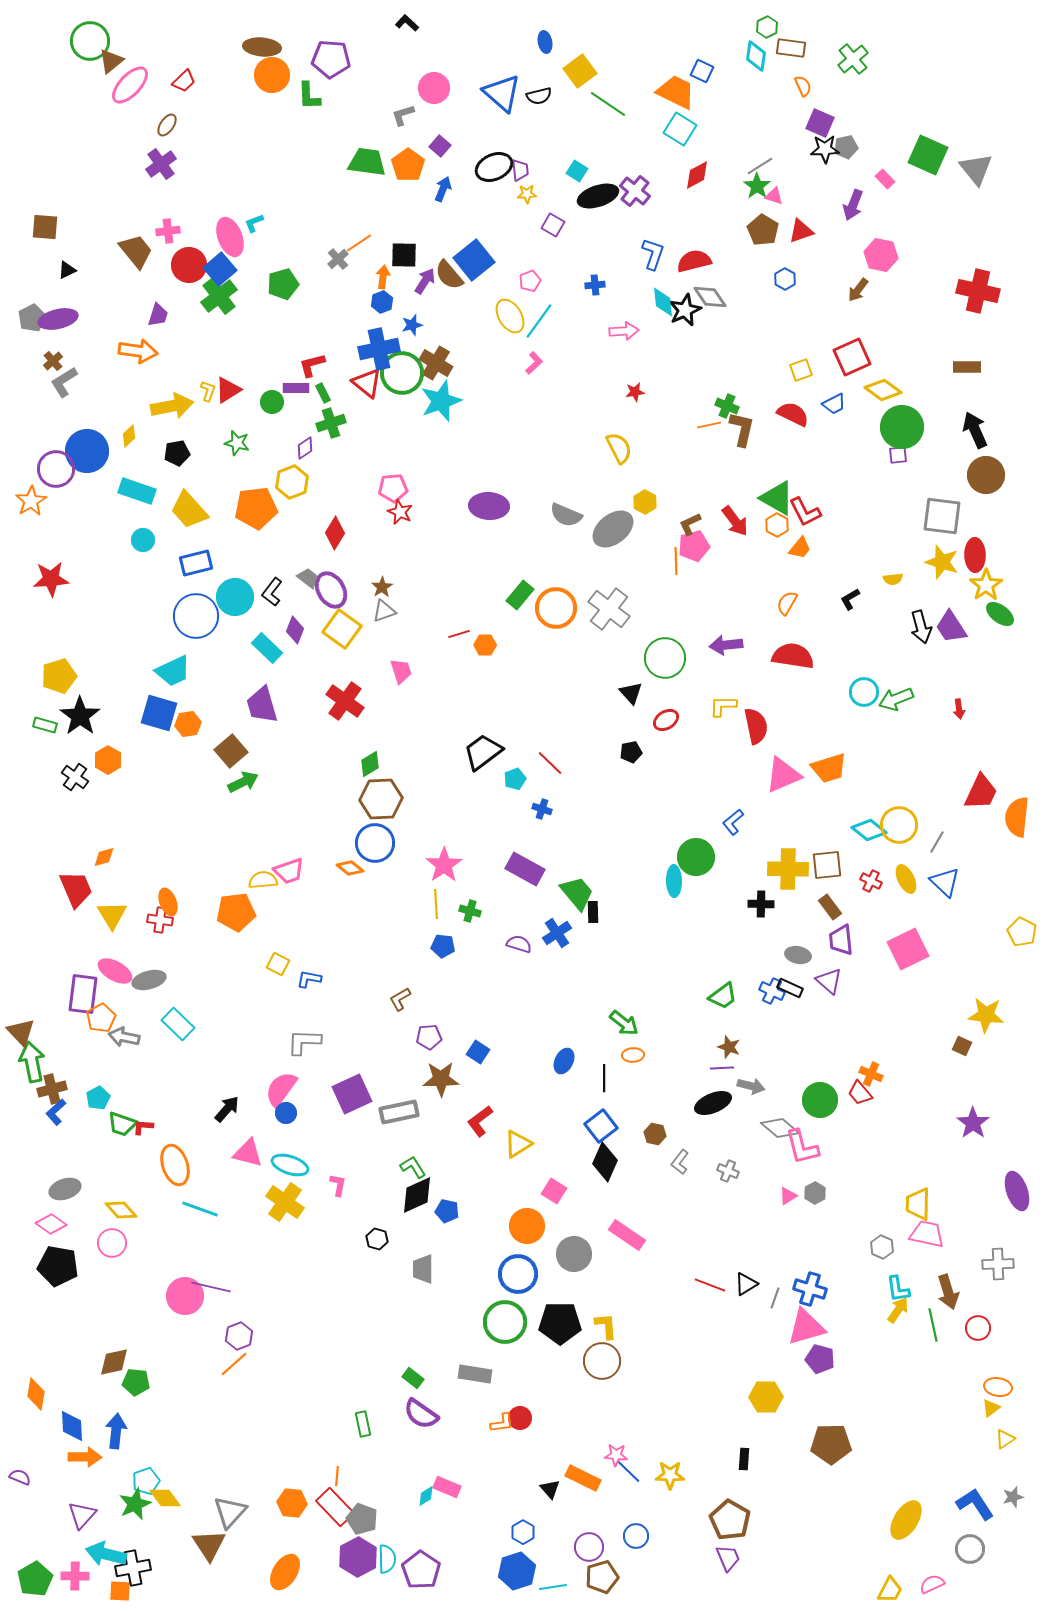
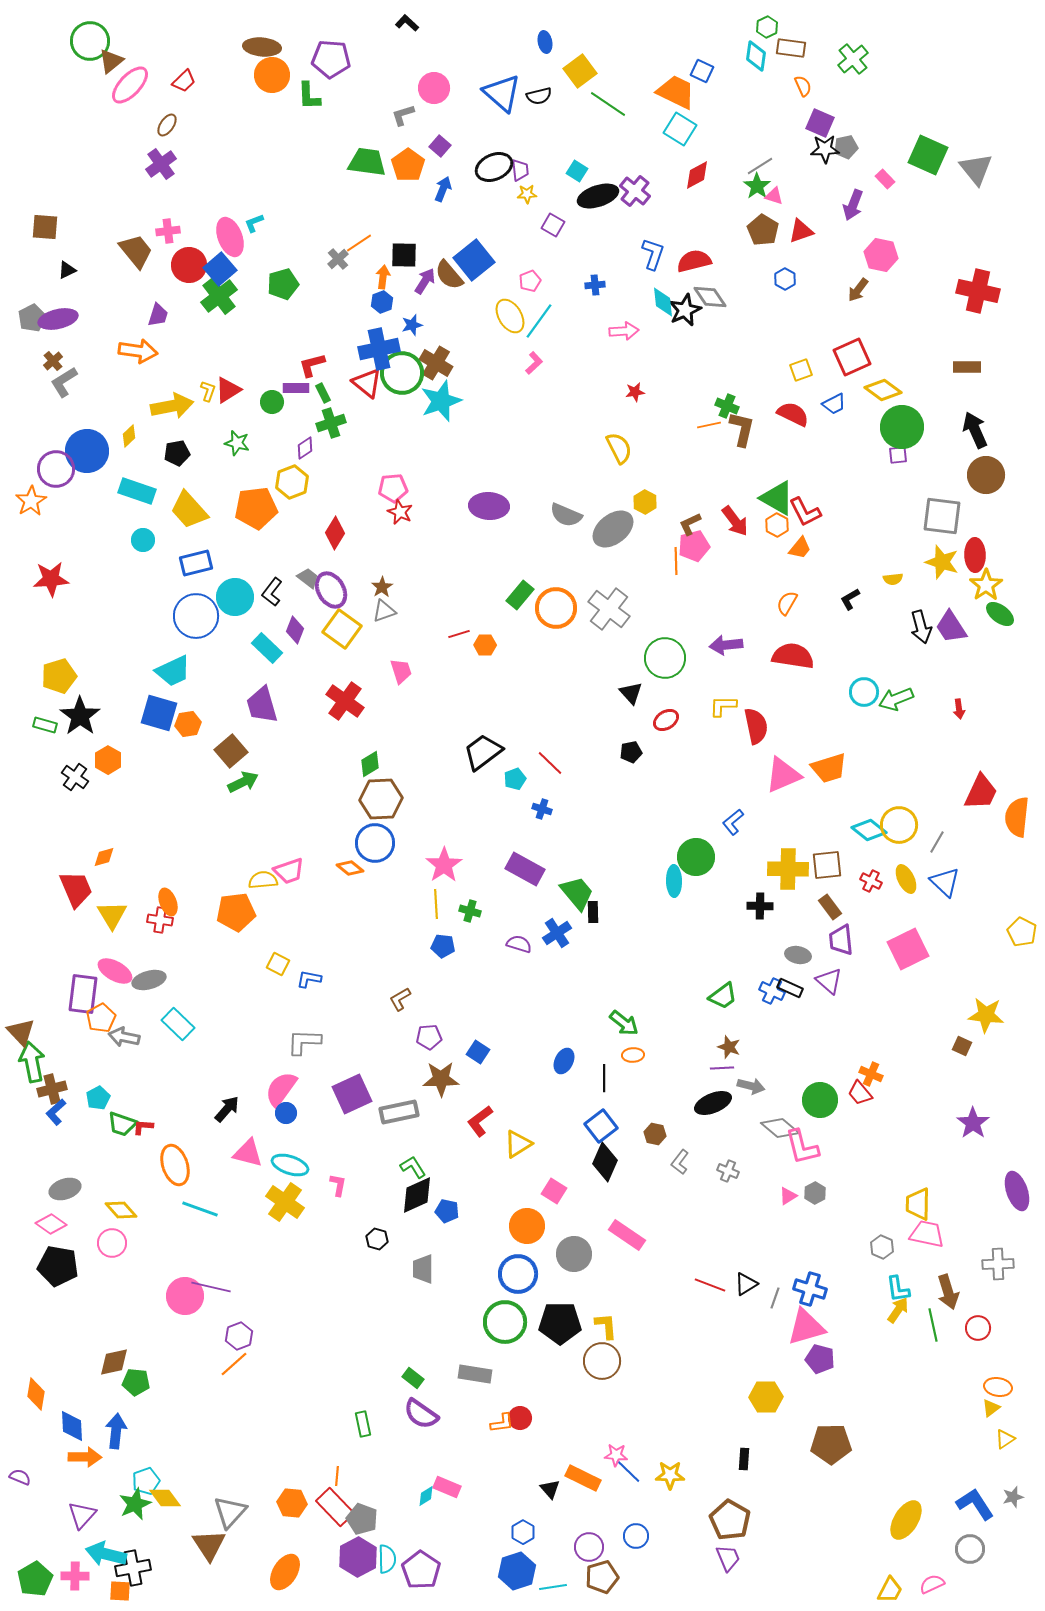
black cross at (761, 904): moved 1 px left, 2 px down
